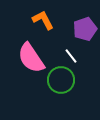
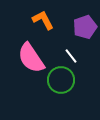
purple pentagon: moved 2 px up
